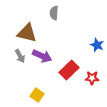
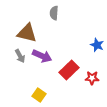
yellow square: moved 2 px right
